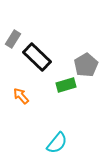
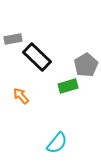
gray rectangle: rotated 48 degrees clockwise
green rectangle: moved 2 px right, 1 px down
